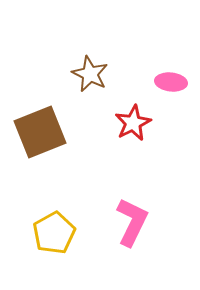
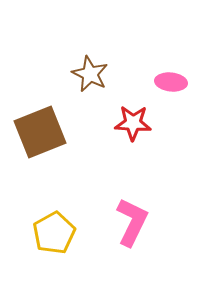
red star: rotated 30 degrees clockwise
